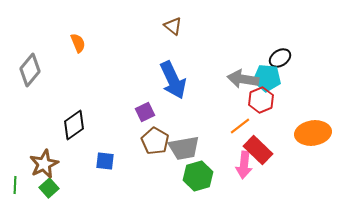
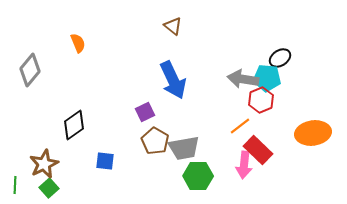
green hexagon: rotated 16 degrees clockwise
